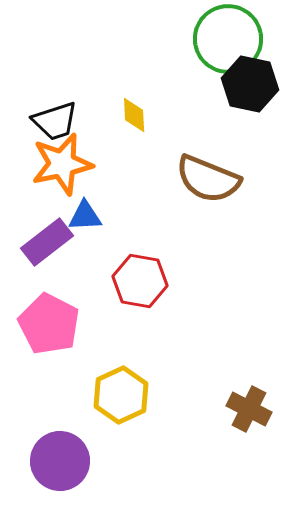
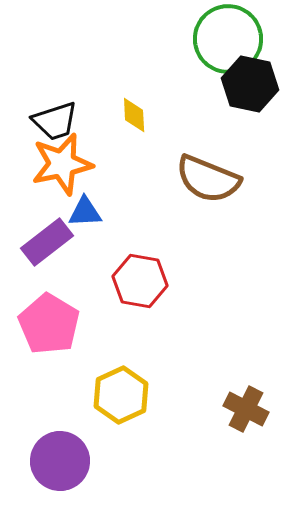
blue triangle: moved 4 px up
pink pentagon: rotated 4 degrees clockwise
brown cross: moved 3 px left
